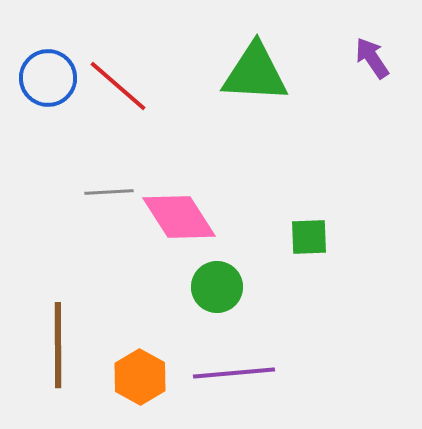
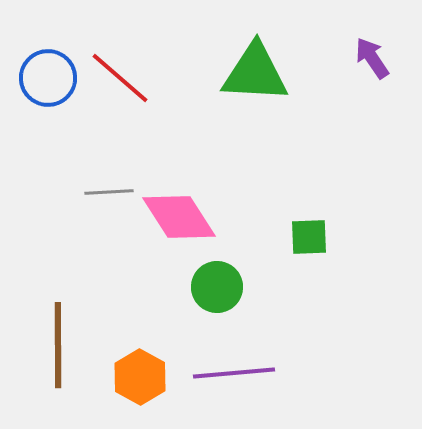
red line: moved 2 px right, 8 px up
